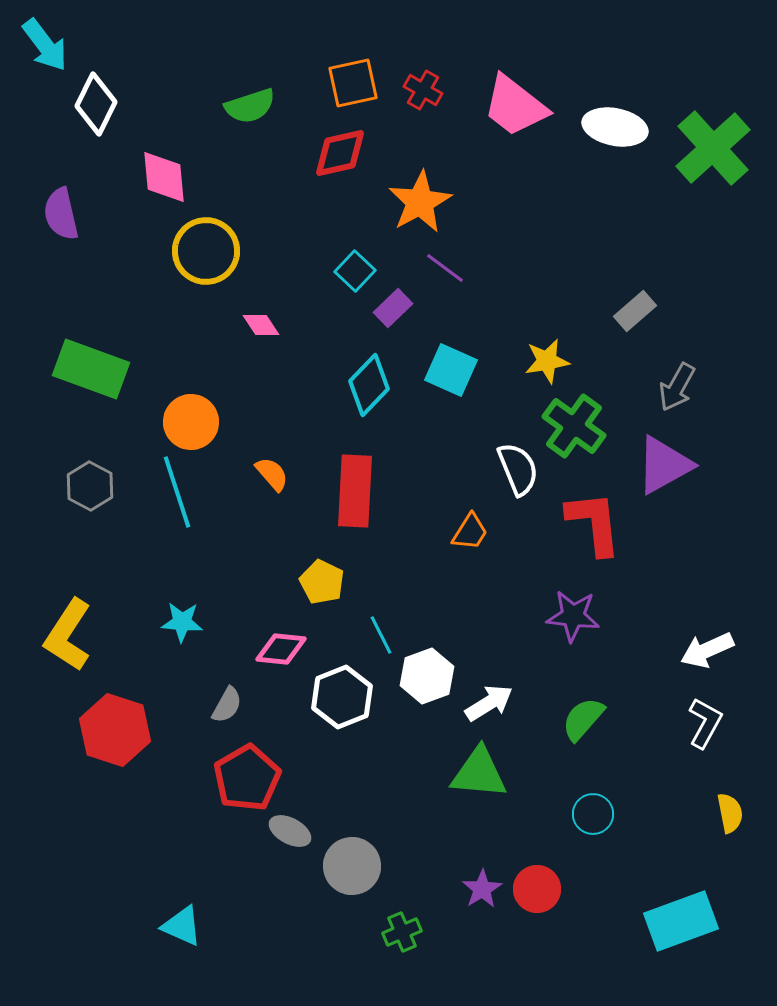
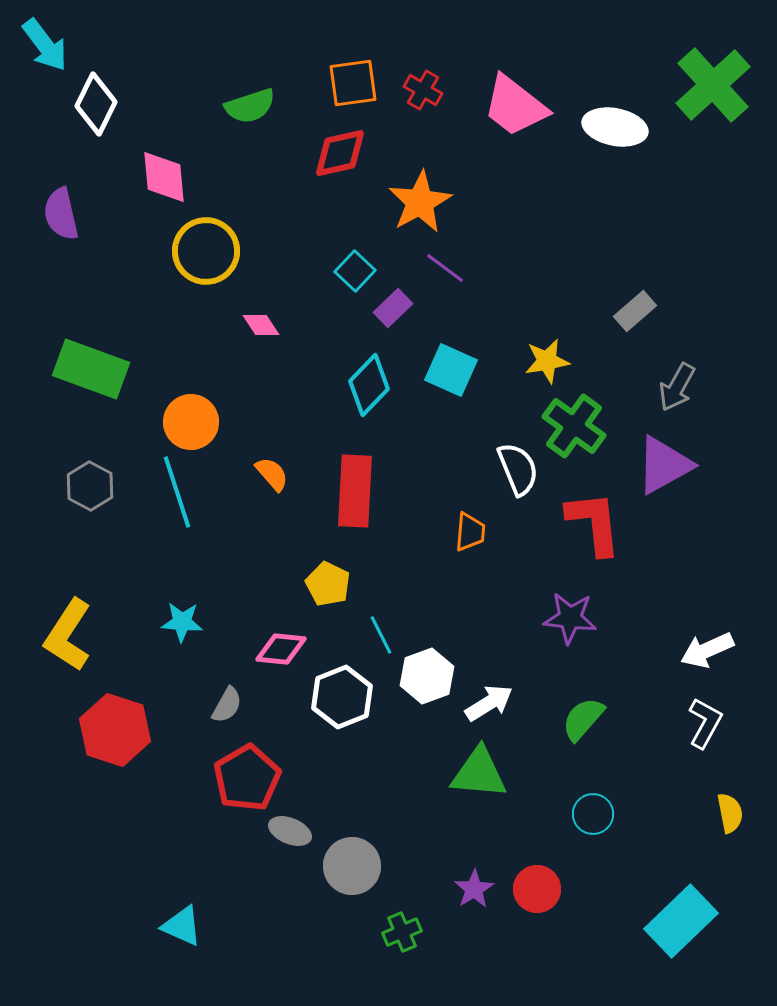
orange square at (353, 83): rotated 4 degrees clockwise
green cross at (713, 148): moved 63 px up
orange trapezoid at (470, 532): rotated 27 degrees counterclockwise
yellow pentagon at (322, 582): moved 6 px right, 2 px down
purple star at (573, 616): moved 3 px left, 2 px down
gray ellipse at (290, 831): rotated 6 degrees counterclockwise
purple star at (482, 889): moved 8 px left
cyan rectangle at (681, 921): rotated 24 degrees counterclockwise
